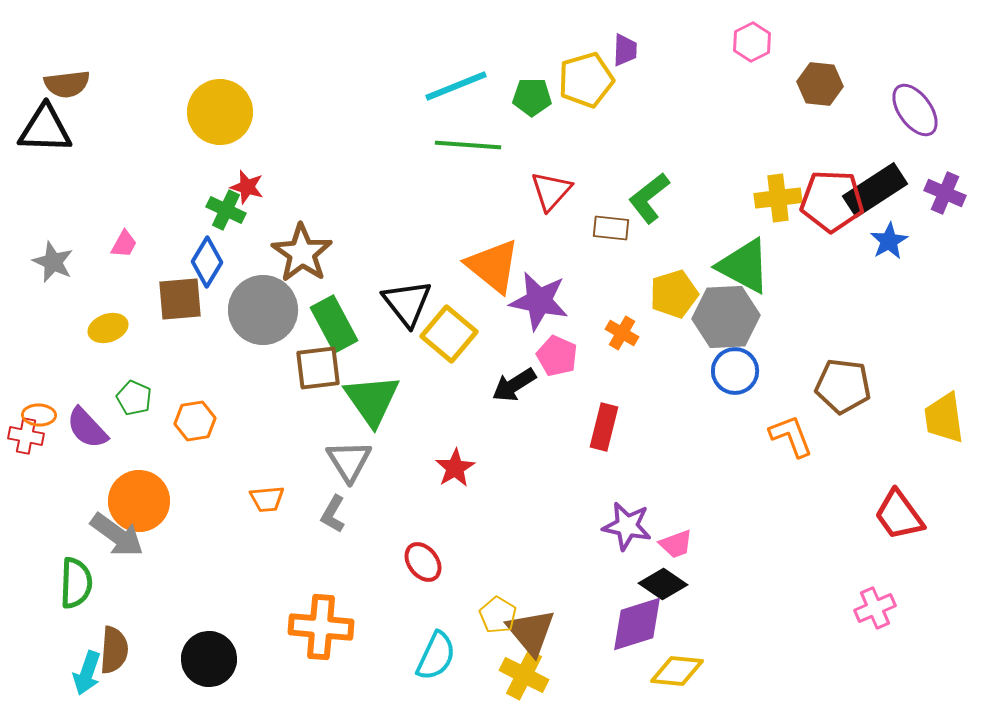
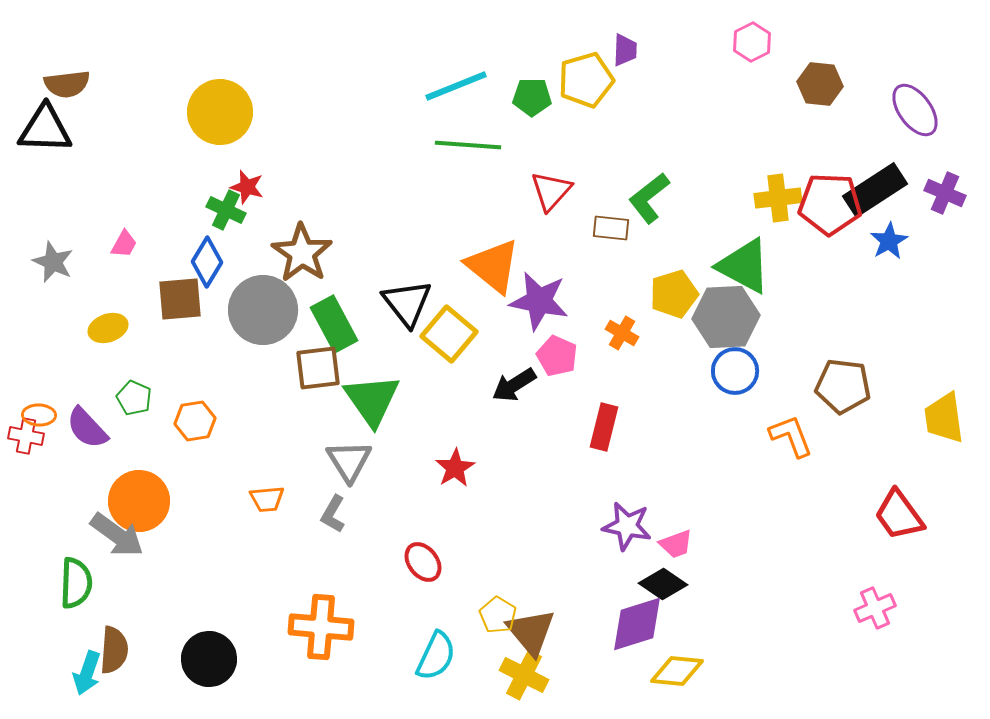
red pentagon at (832, 201): moved 2 px left, 3 px down
